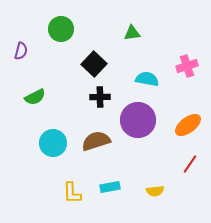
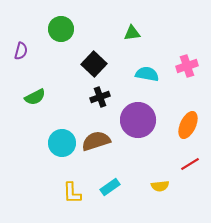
cyan semicircle: moved 5 px up
black cross: rotated 18 degrees counterclockwise
orange ellipse: rotated 28 degrees counterclockwise
cyan circle: moved 9 px right
red line: rotated 24 degrees clockwise
cyan rectangle: rotated 24 degrees counterclockwise
yellow semicircle: moved 5 px right, 5 px up
